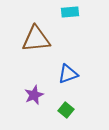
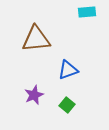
cyan rectangle: moved 17 px right
blue triangle: moved 4 px up
green square: moved 1 px right, 5 px up
